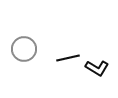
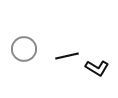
black line: moved 1 px left, 2 px up
